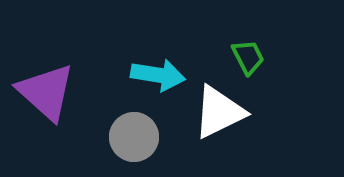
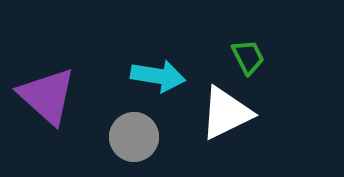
cyan arrow: moved 1 px down
purple triangle: moved 1 px right, 4 px down
white triangle: moved 7 px right, 1 px down
